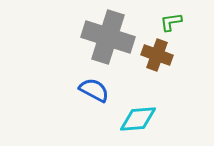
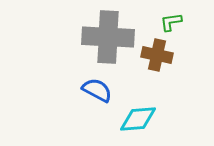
gray cross: rotated 15 degrees counterclockwise
brown cross: rotated 8 degrees counterclockwise
blue semicircle: moved 3 px right
